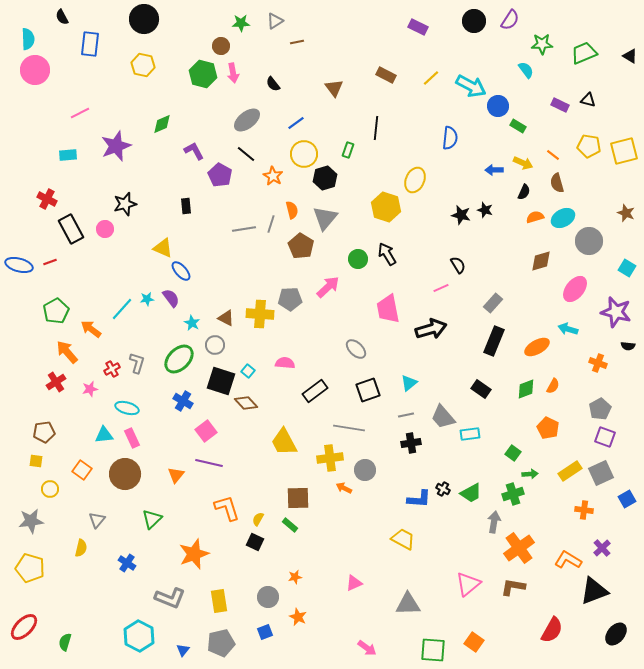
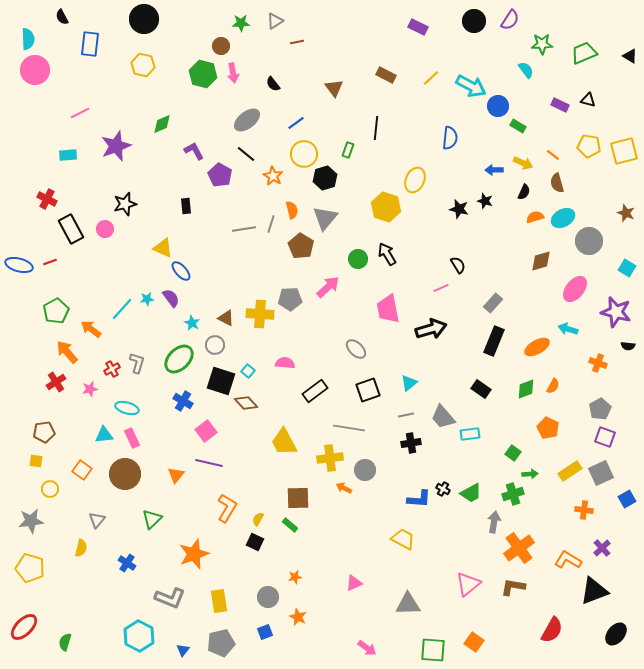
black star at (485, 210): moved 9 px up
black star at (461, 215): moved 2 px left, 6 px up
orange L-shape at (227, 508): rotated 48 degrees clockwise
